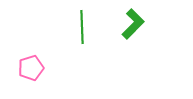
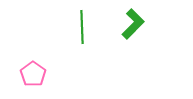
pink pentagon: moved 2 px right, 6 px down; rotated 20 degrees counterclockwise
